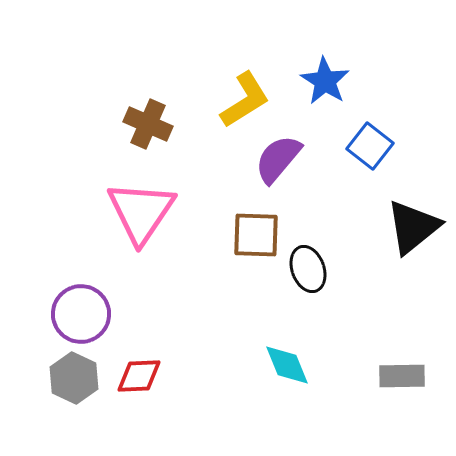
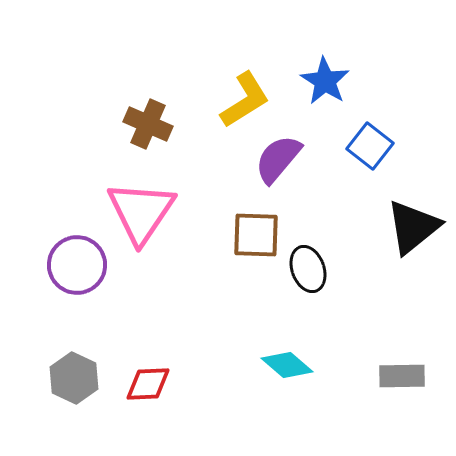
purple circle: moved 4 px left, 49 px up
cyan diamond: rotated 27 degrees counterclockwise
red diamond: moved 9 px right, 8 px down
